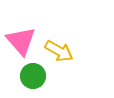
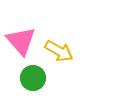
green circle: moved 2 px down
